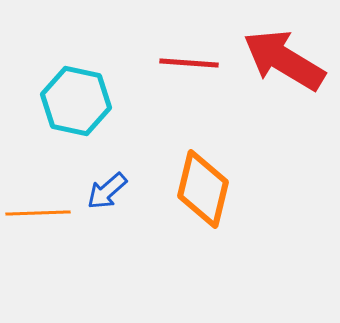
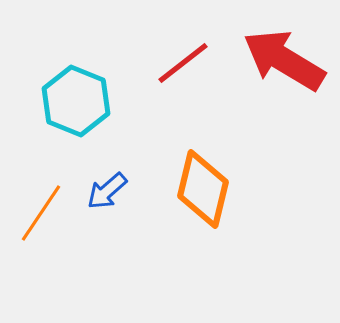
red line: moved 6 px left; rotated 42 degrees counterclockwise
cyan hexagon: rotated 10 degrees clockwise
orange line: moved 3 px right; rotated 54 degrees counterclockwise
